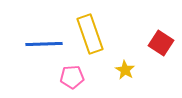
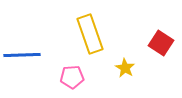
blue line: moved 22 px left, 11 px down
yellow star: moved 2 px up
